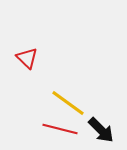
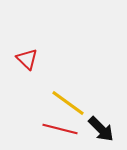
red triangle: moved 1 px down
black arrow: moved 1 px up
